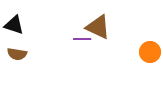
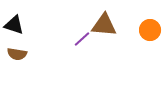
brown triangle: moved 6 px right, 2 px up; rotated 20 degrees counterclockwise
purple line: rotated 42 degrees counterclockwise
orange circle: moved 22 px up
